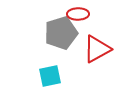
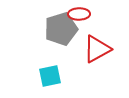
red ellipse: moved 1 px right
gray pentagon: moved 4 px up
